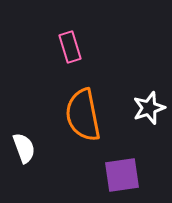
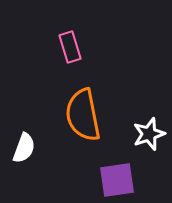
white star: moved 26 px down
white semicircle: rotated 40 degrees clockwise
purple square: moved 5 px left, 5 px down
